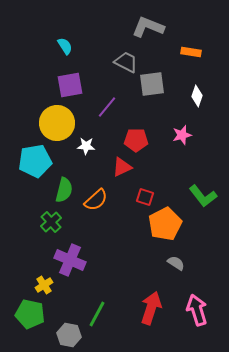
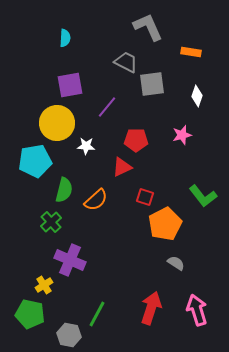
gray L-shape: rotated 44 degrees clockwise
cyan semicircle: moved 8 px up; rotated 36 degrees clockwise
